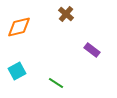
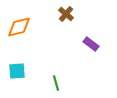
purple rectangle: moved 1 px left, 6 px up
cyan square: rotated 24 degrees clockwise
green line: rotated 42 degrees clockwise
